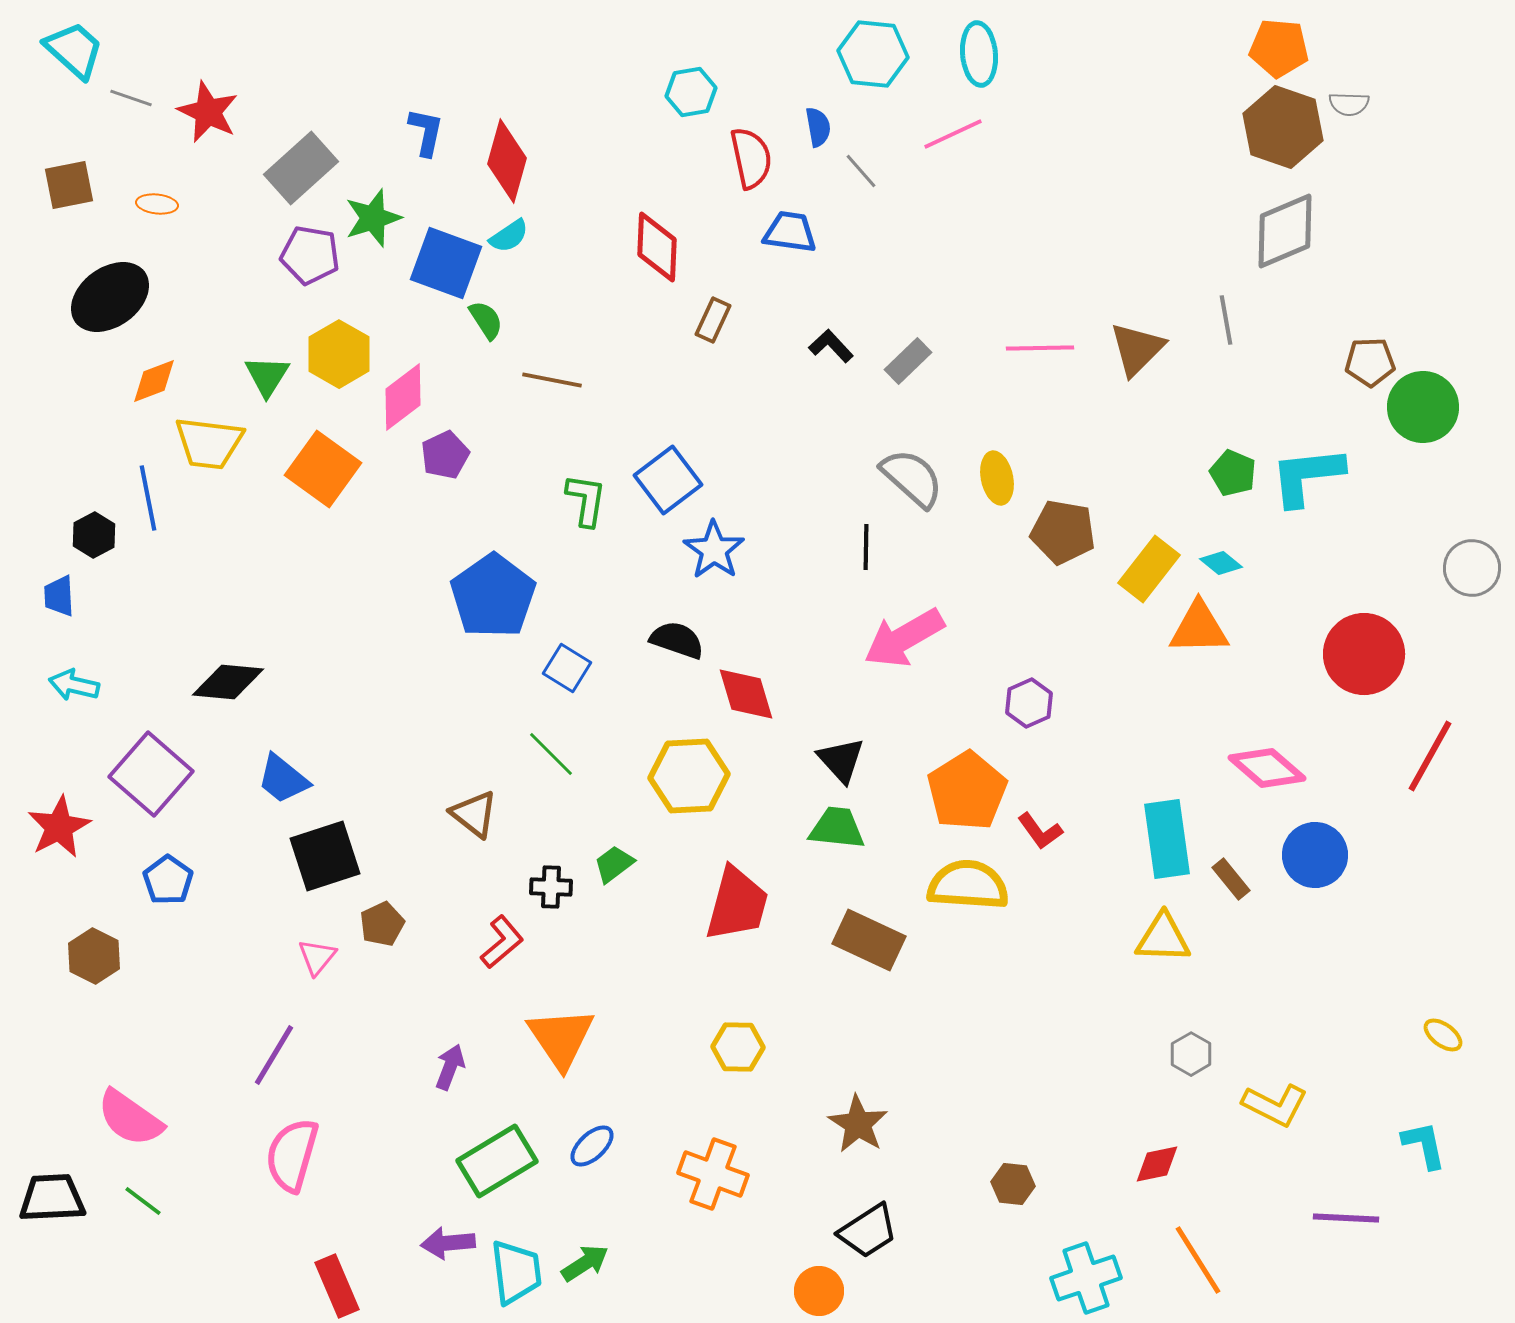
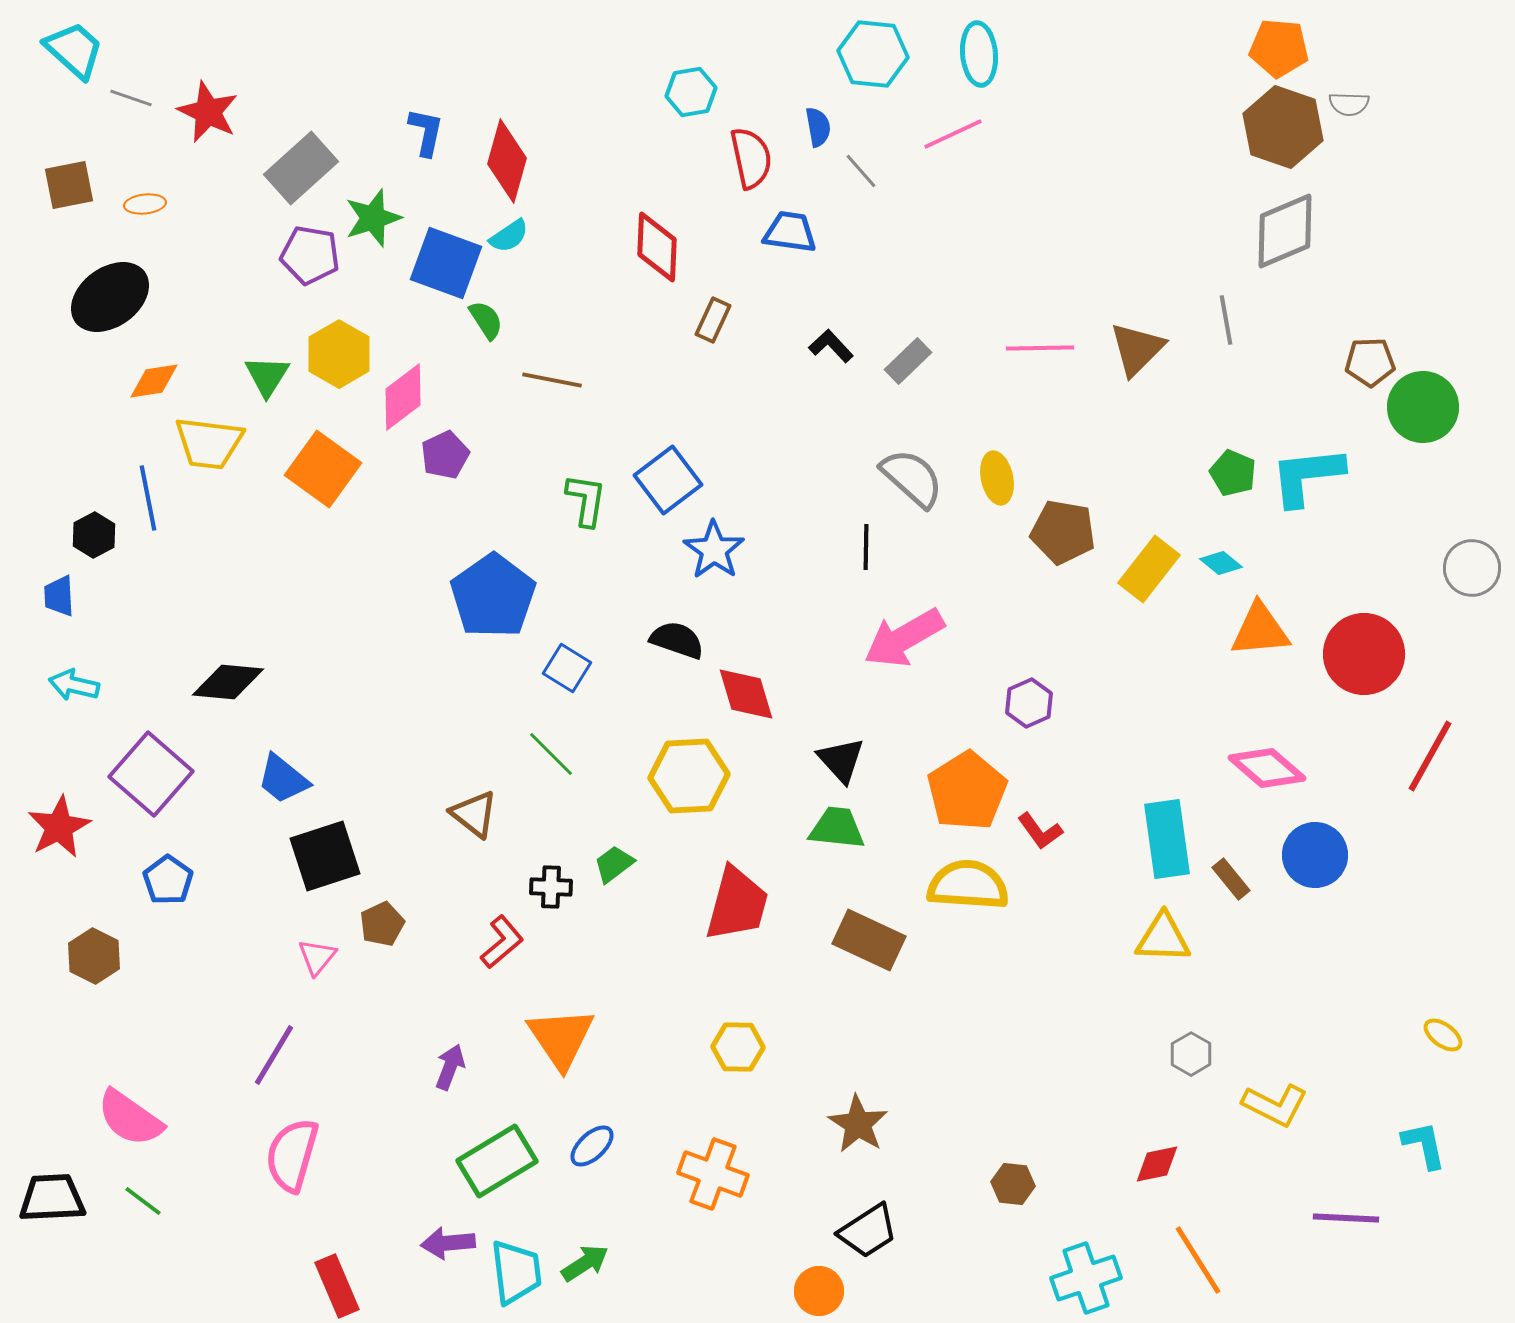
orange ellipse at (157, 204): moved 12 px left; rotated 12 degrees counterclockwise
orange diamond at (154, 381): rotated 12 degrees clockwise
orange triangle at (1199, 628): moved 61 px right, 2 px down; rotated 4 degrees counterclockwise
